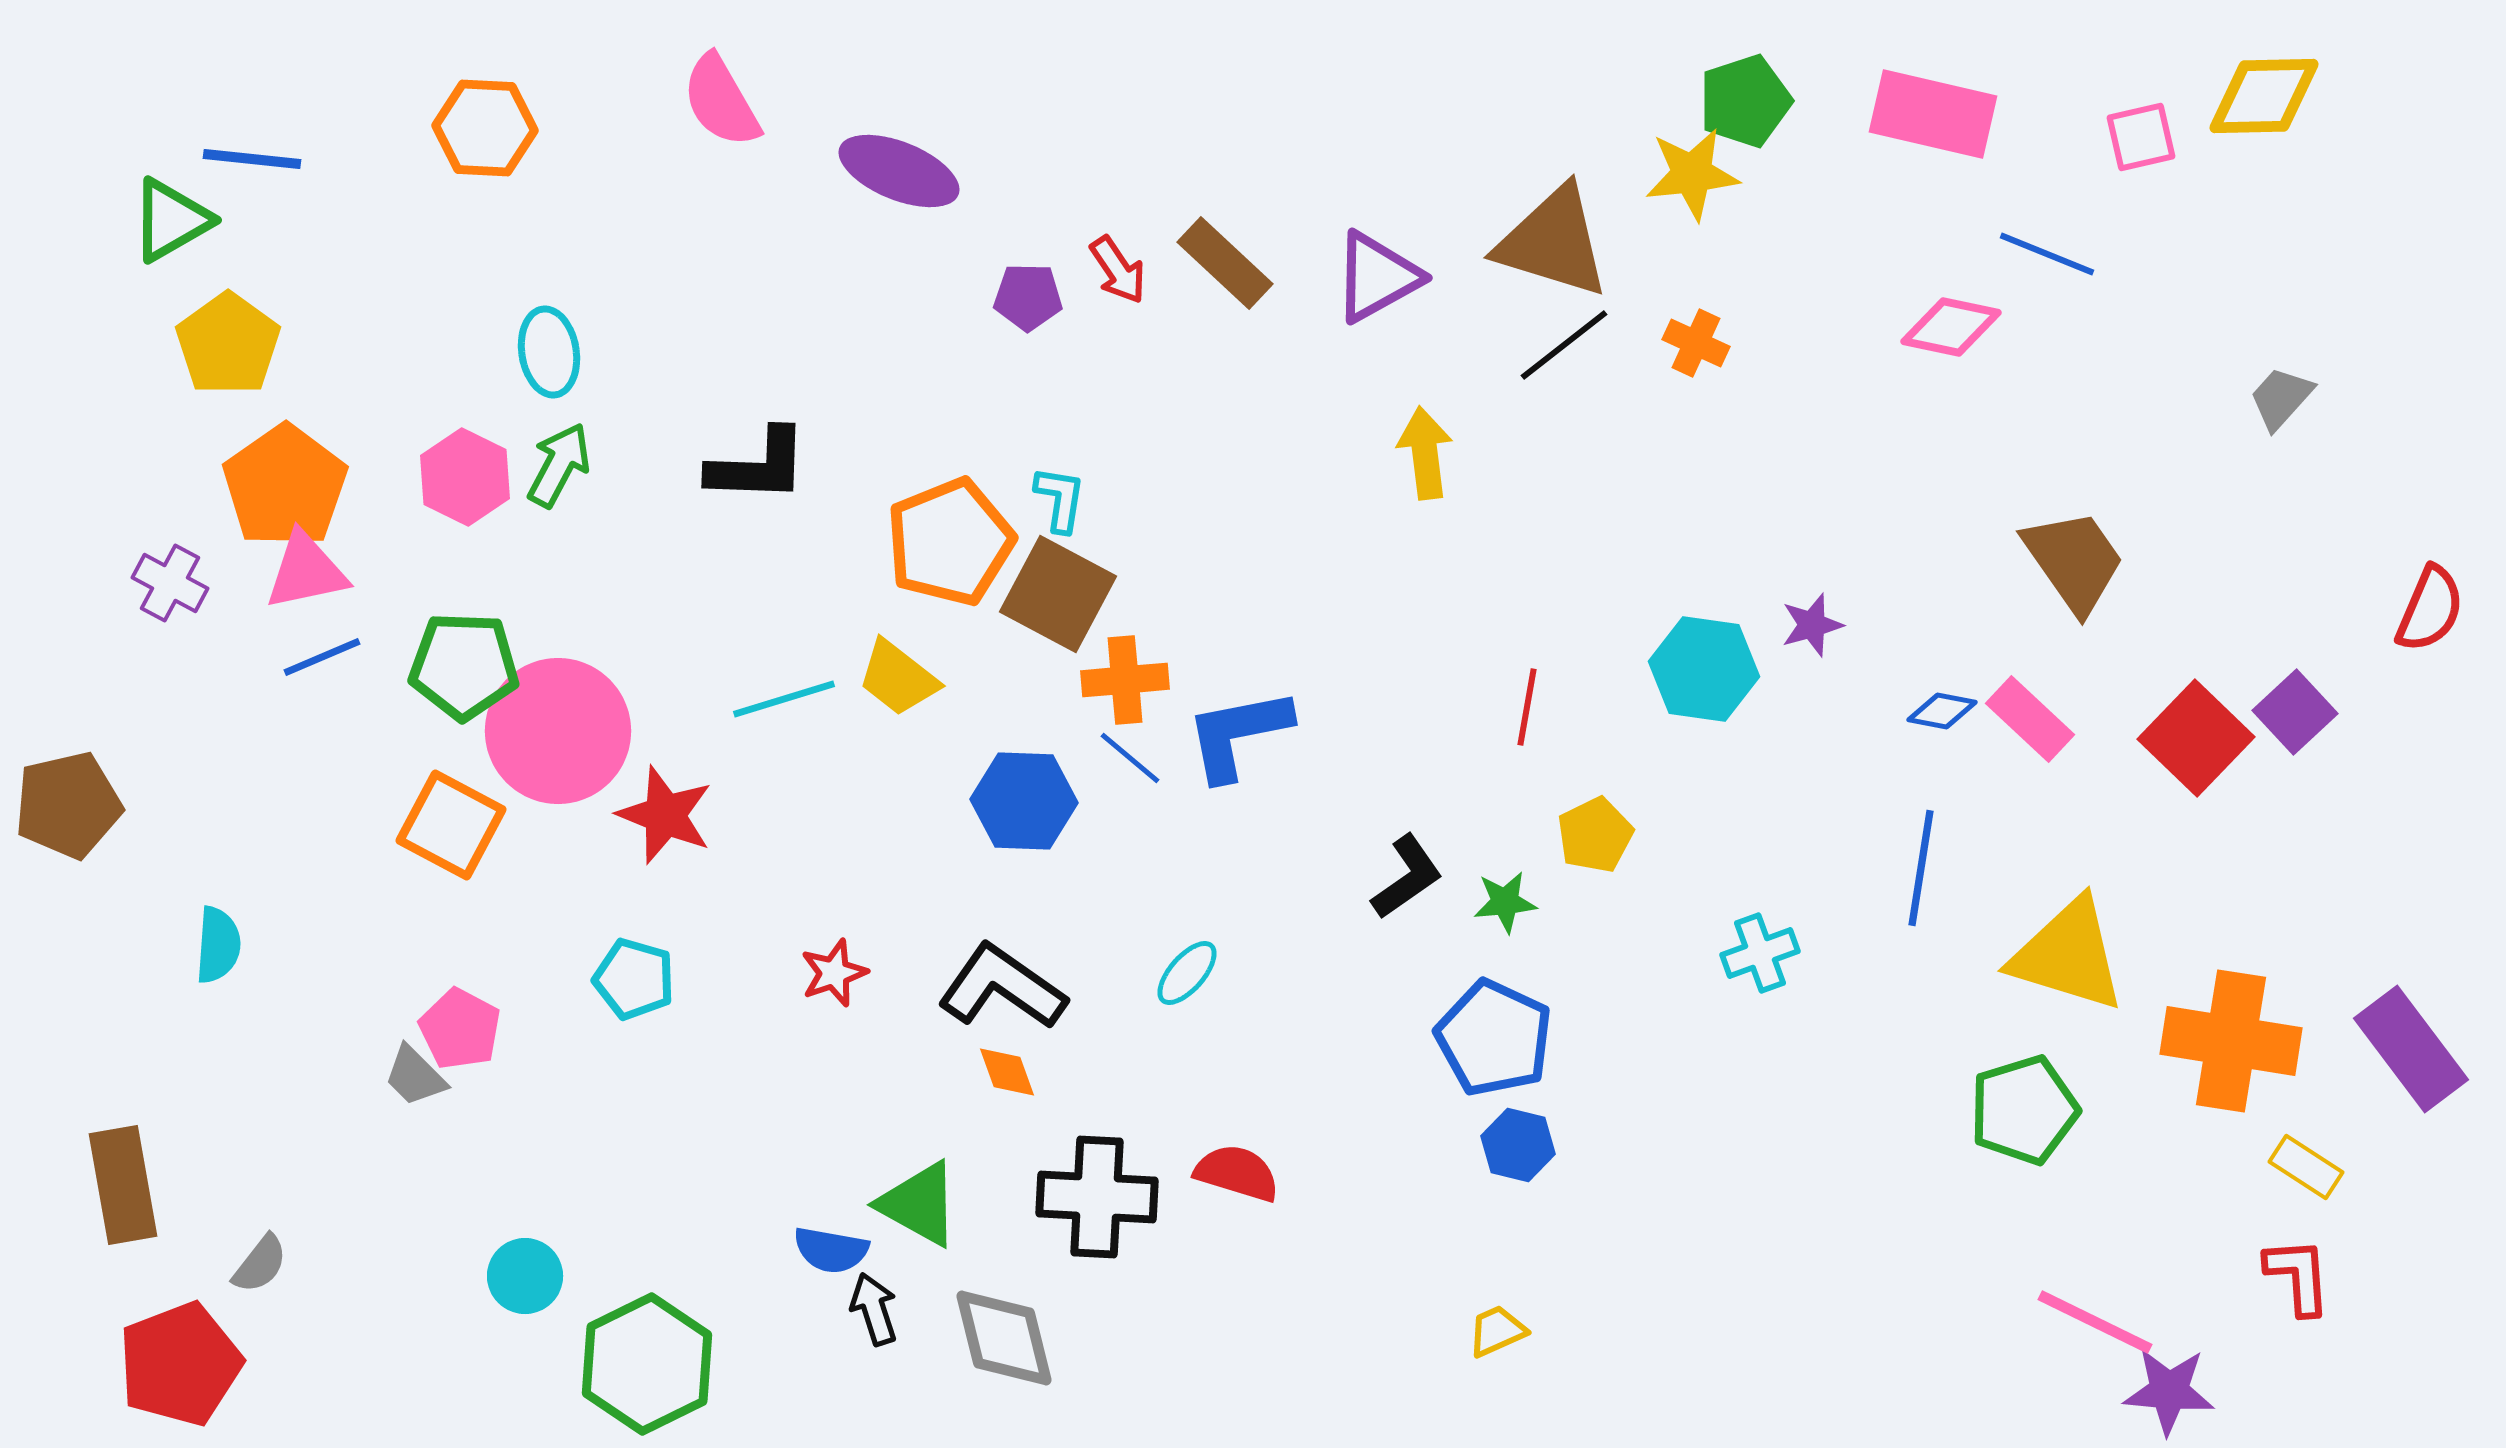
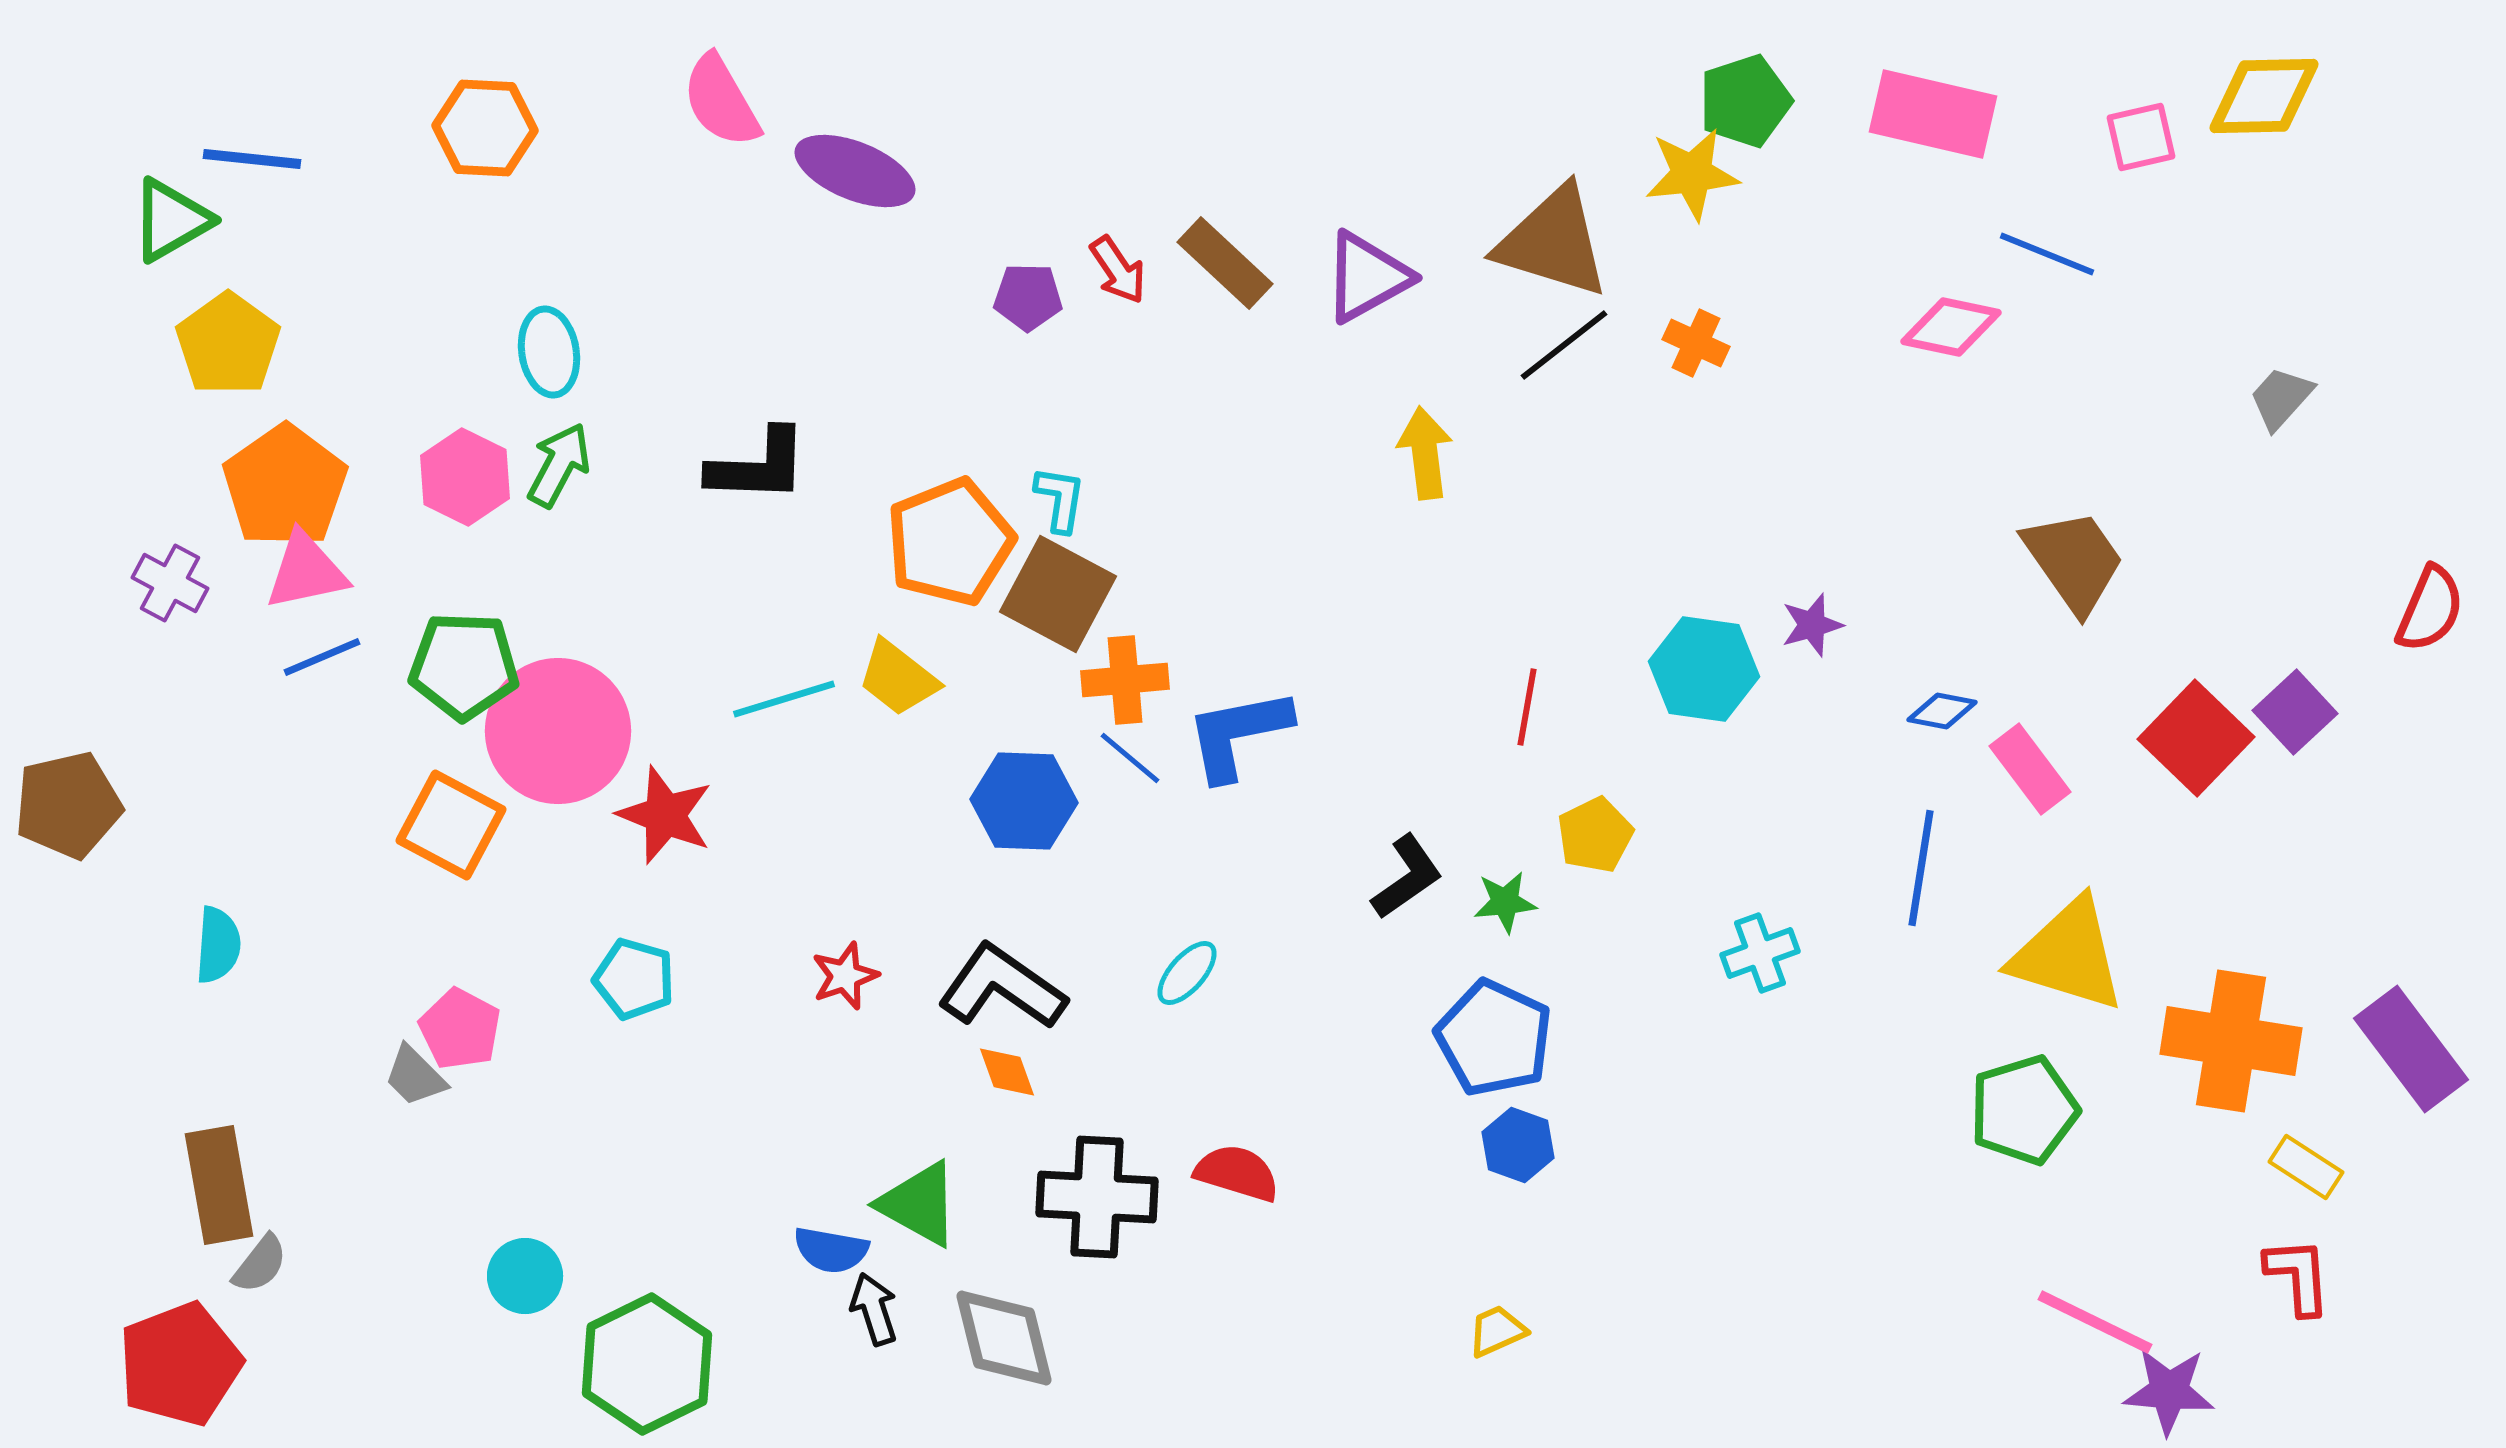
purple ellipse at (899, 171): moved 44 px left
purple triangle at (1377, 277): moved 10 px left
pink rectangle at (2030, 719): moved 50 px down; rotated 10 degrees clockwise
red star at (834, 973): moved 11 px right, 3 px down
blue hexagon at (1518, 1145): rotated 6 degrees clockwise
brown rectangle at (123, 1185): moved 96 px right
